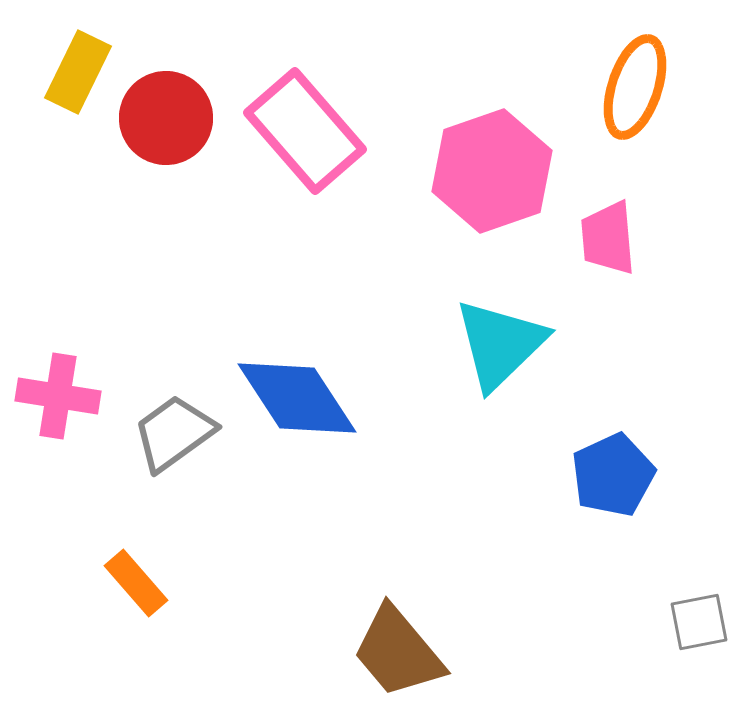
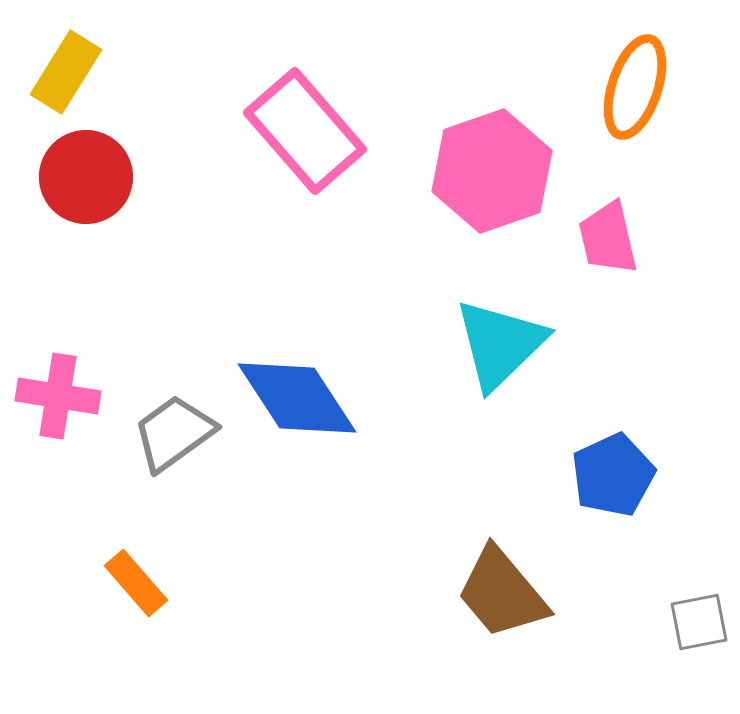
yellow rectangle: moved 12 px left; rotated 6 degrees clockwise
red circle: moved 80 px left, 59 px down
pink trapezoid: rotated 8 degrees counterclockwise
brown trapezoid: moved 104 px right, 59 px up
